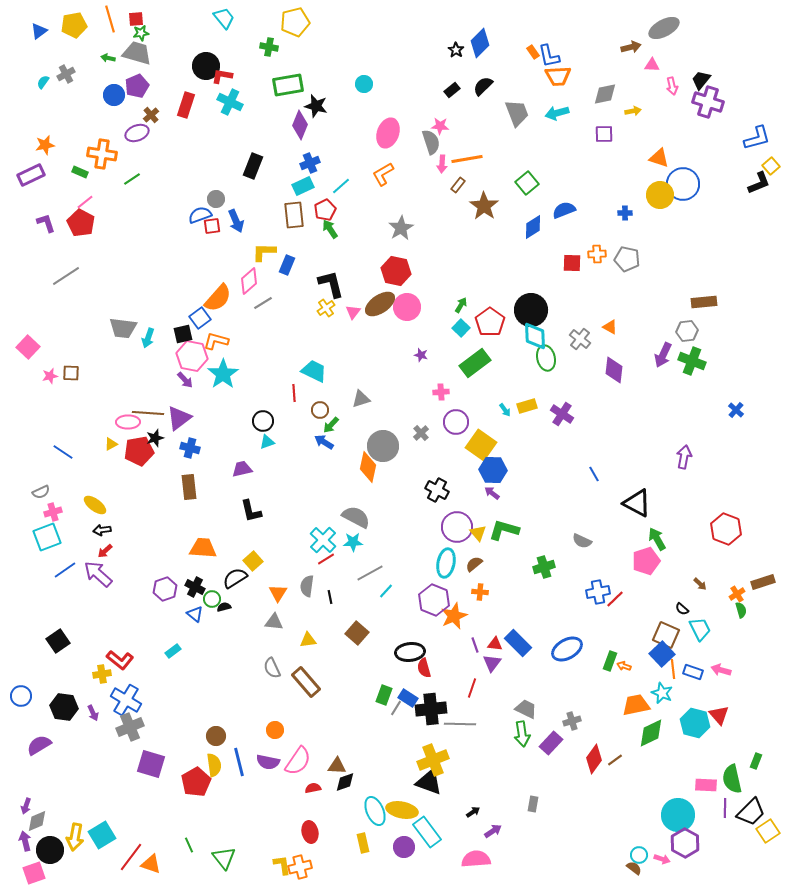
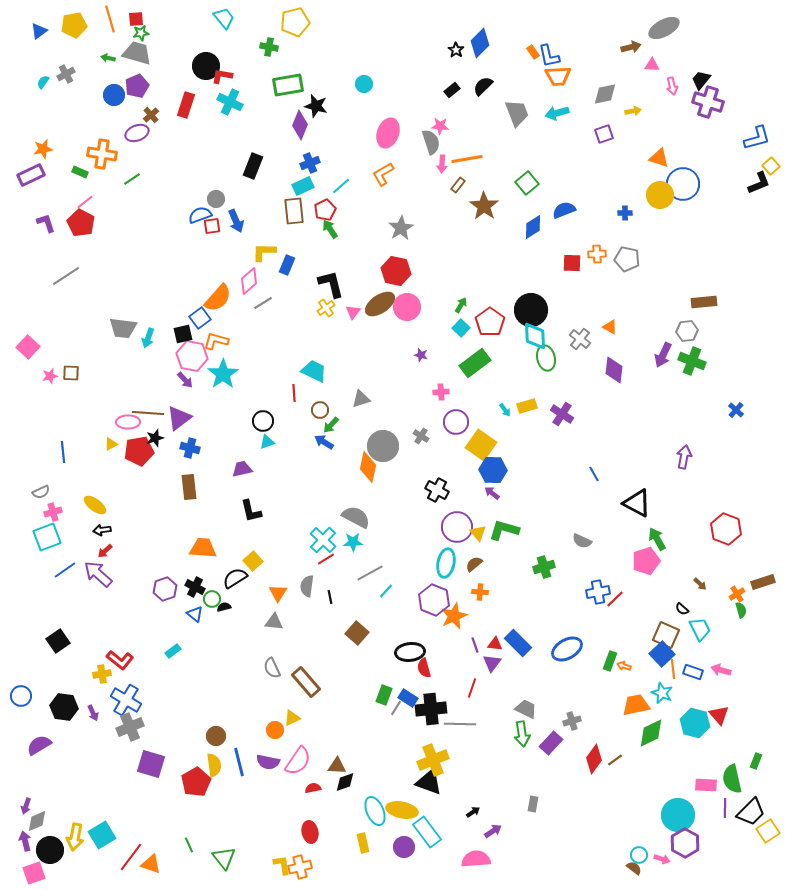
purple square at (604, 134): rotated 18 degrees counterclockwise
orange star at (45, 145): moved 2 px left, 4 px down
brown rectangle at (294, 215): moved 4 px up
gray cross at (421, 433): moved 3 px down; rotated 14 degrees counterclockwise
blue line at (63, 452): rotated 50 degrees clockwise
yellow triangle at (308, 640): moved 16 px left, 78 px down; rotated 18 degrees counterclockwise
